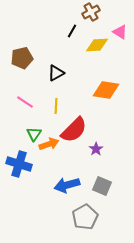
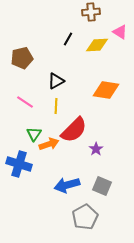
brown cross: rotated 24 degrees clockwise
black line: moved 4 px left, 8 px down
black triangle: moved 8 px down
